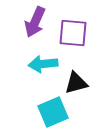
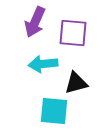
cyan square: moved 1 px right, 1 px up; rotated 28 degrees clockwise
